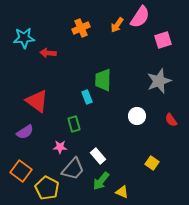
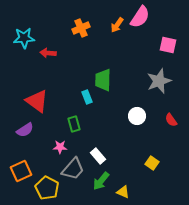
pink square: moved 5 px right, 5 px down; rotated 30 degrees clockwise
purple semicircle: moved 2 px up
orange square: rotated 30 degrees clockwise
yellow triangle: moved 1 px right
